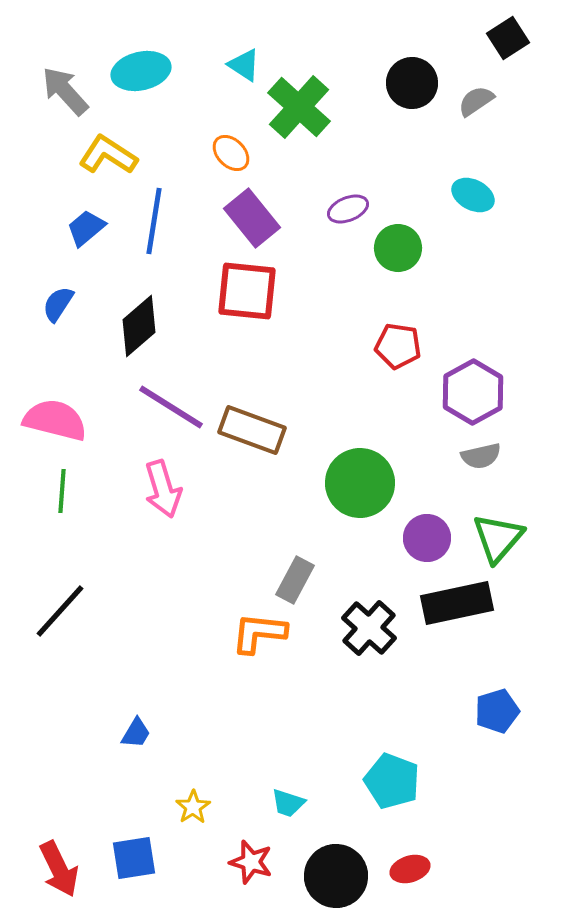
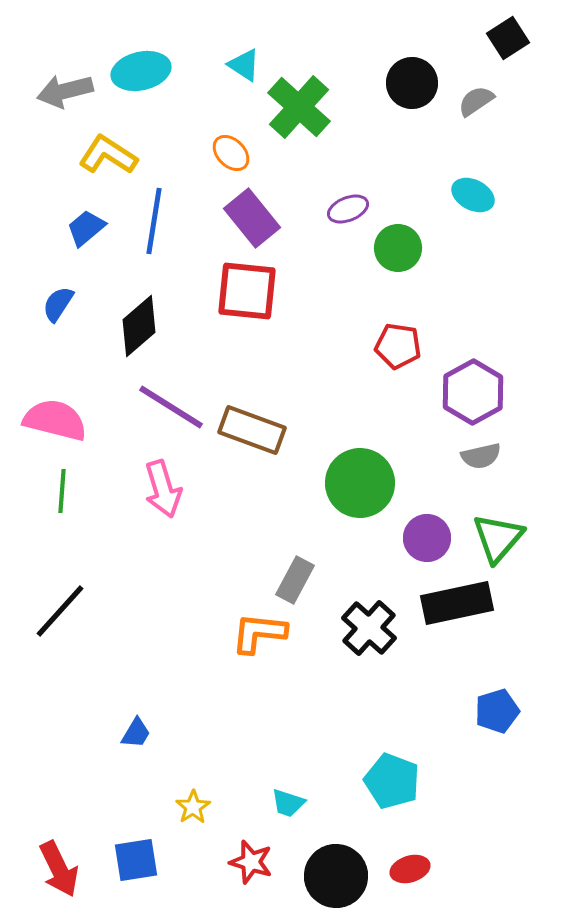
gray arrow at (65, 91): rotated 62 degrees counterclockwise
blue square at (134, 858): moved 2 px right, 2 px down
